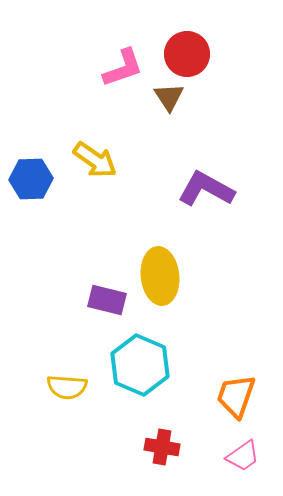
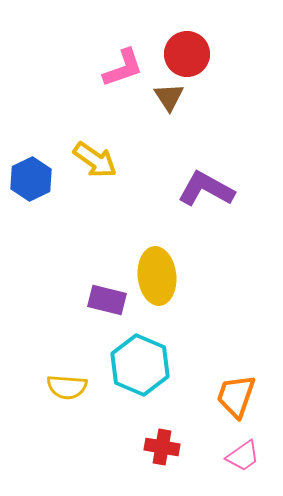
blue hexagon: rotated 24 degrees counterclockwise
yellow ellipse: moved 3 px left
